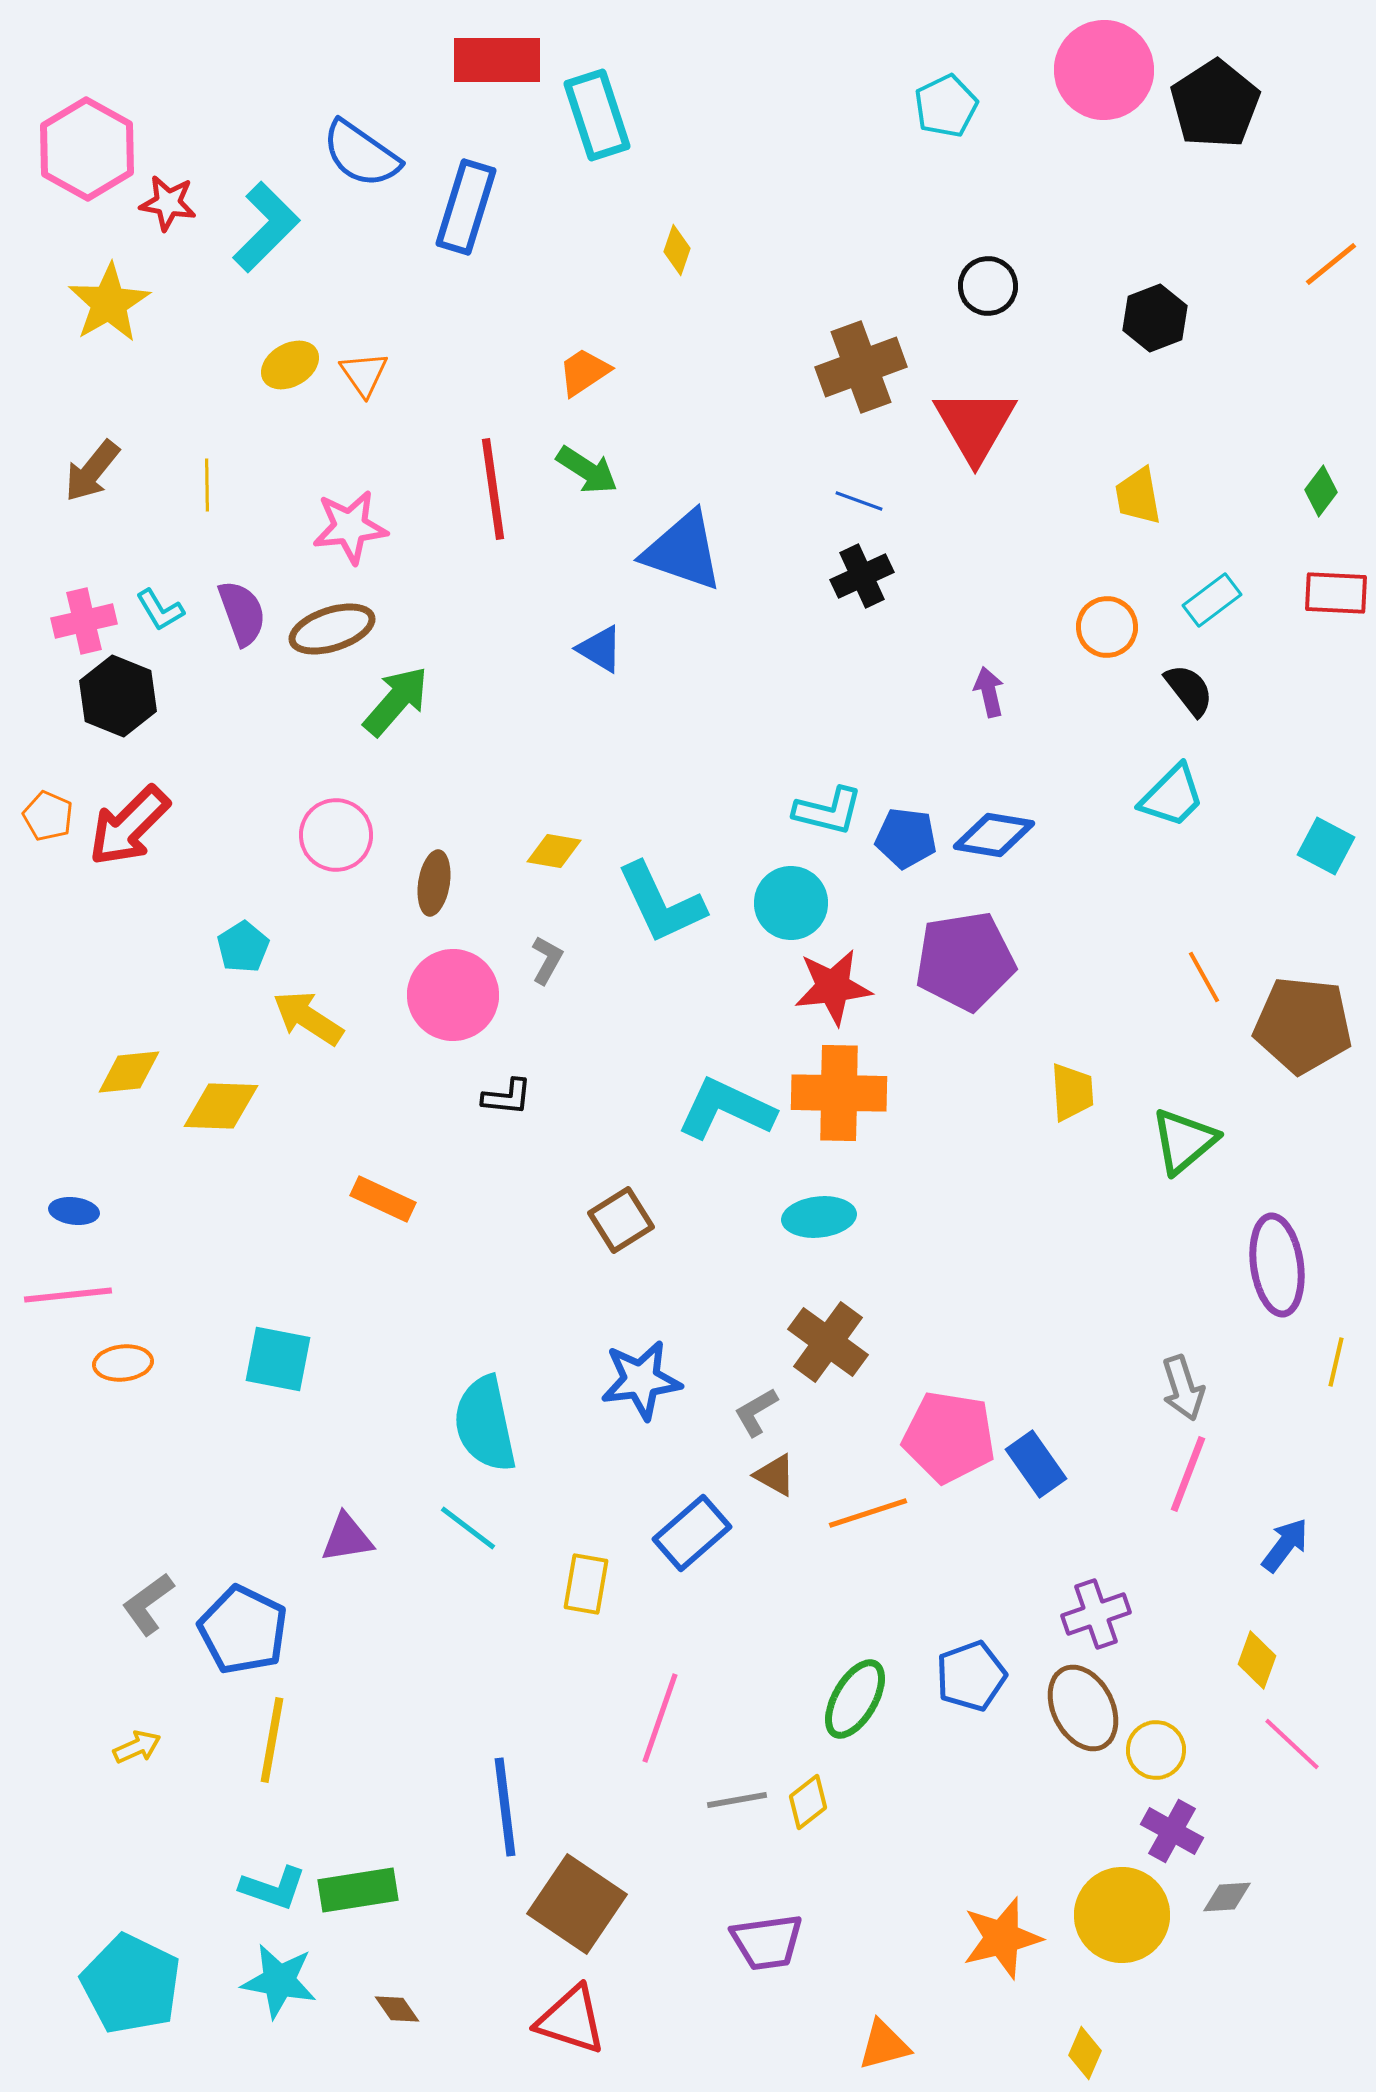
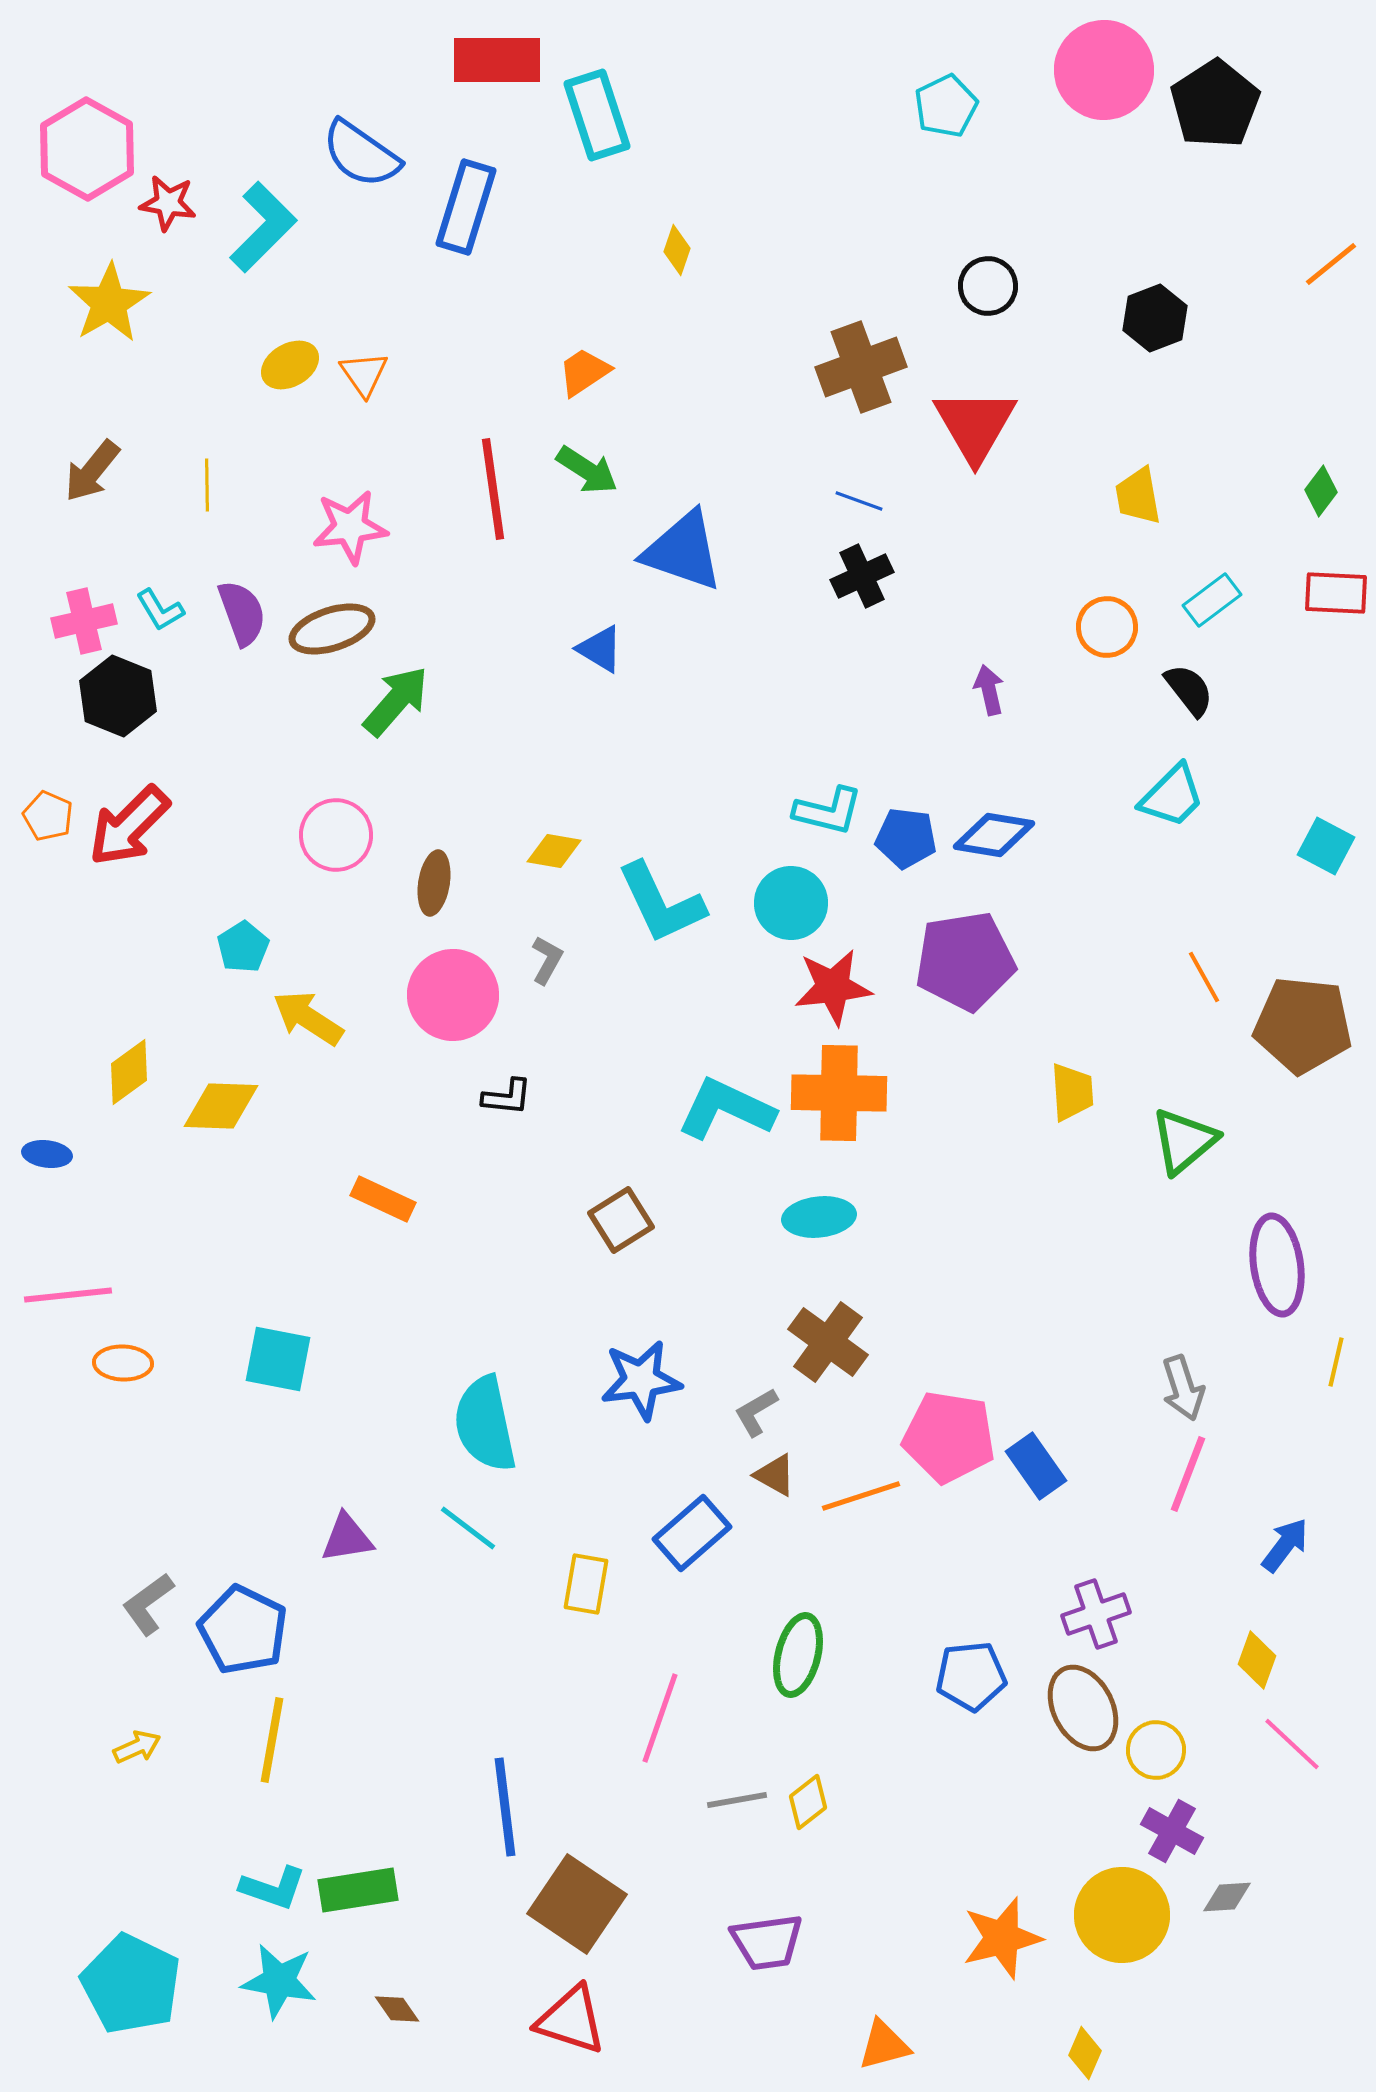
cyan L-shape at (266, 227): moved 3 px left
purple arrow at (989, 692): moved 2 px up
yellow diamond at (129, 1072): rotated 30 degrees counterclockwise
blue ellipse at (74, 1211): moved 27 px left, 57 px up
orange ellipse at (123, 1363): rotated 8 degrees clockwise
blue rectangle at (1036, 1464): moved 2 px down
orange line at (868, 1513): moved 7 px left, 17 px up
blue pentagon at (971, 1676): rotated 14 degrees clockwise
green ellipse at (855, 1699): moved 57 px left, 44 px up; rotated 16 degrees counterclockwise
